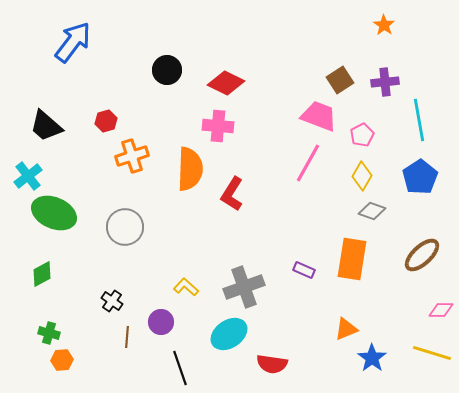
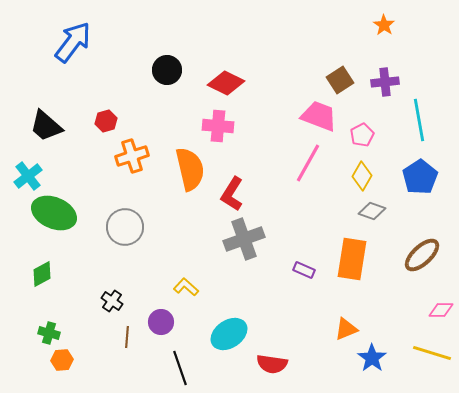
orange semicircle: rotated 15 degrees counterclockwise
gray cross: moved 48 px up
